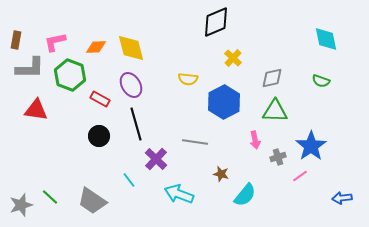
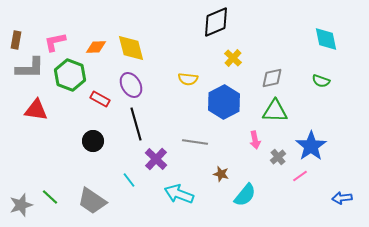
black circle: moved 6 px left, 5 px down
gray cross: rotated 21 degrees counterclockwise
